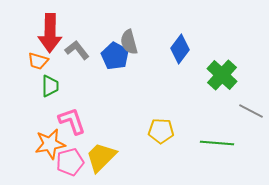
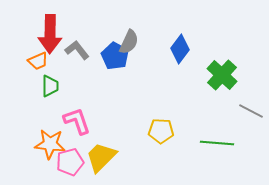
red arrow: moved 1 px down
gray semicircle: rotated 140 degrees counterclockwise
orange trapezoid: rotated 40 degrees counterclockwise
pink L-shape: moved 5 px right
orange star: rotated 16 degrees clockwise
